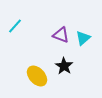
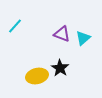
purple triangle: moved 1 px right, 1 px up
black star: moved 4 px left, 2 px down
yellow ellipse: rotated 60 degrees counterclockwise
